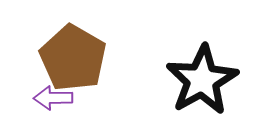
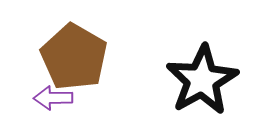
brown pentagon: moved 1 px right, 1 px up
